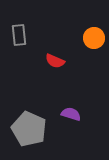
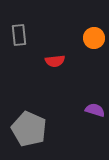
red semicircle: rotated 30 degrees counterclockwise
purple semicircle: moved 24 px right, 4 px up
